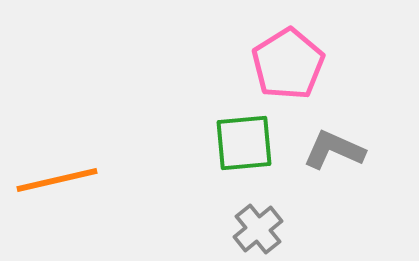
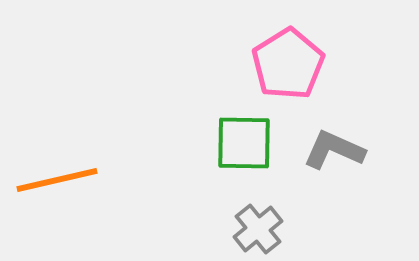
green square: rotated 6 degrees clockwise
